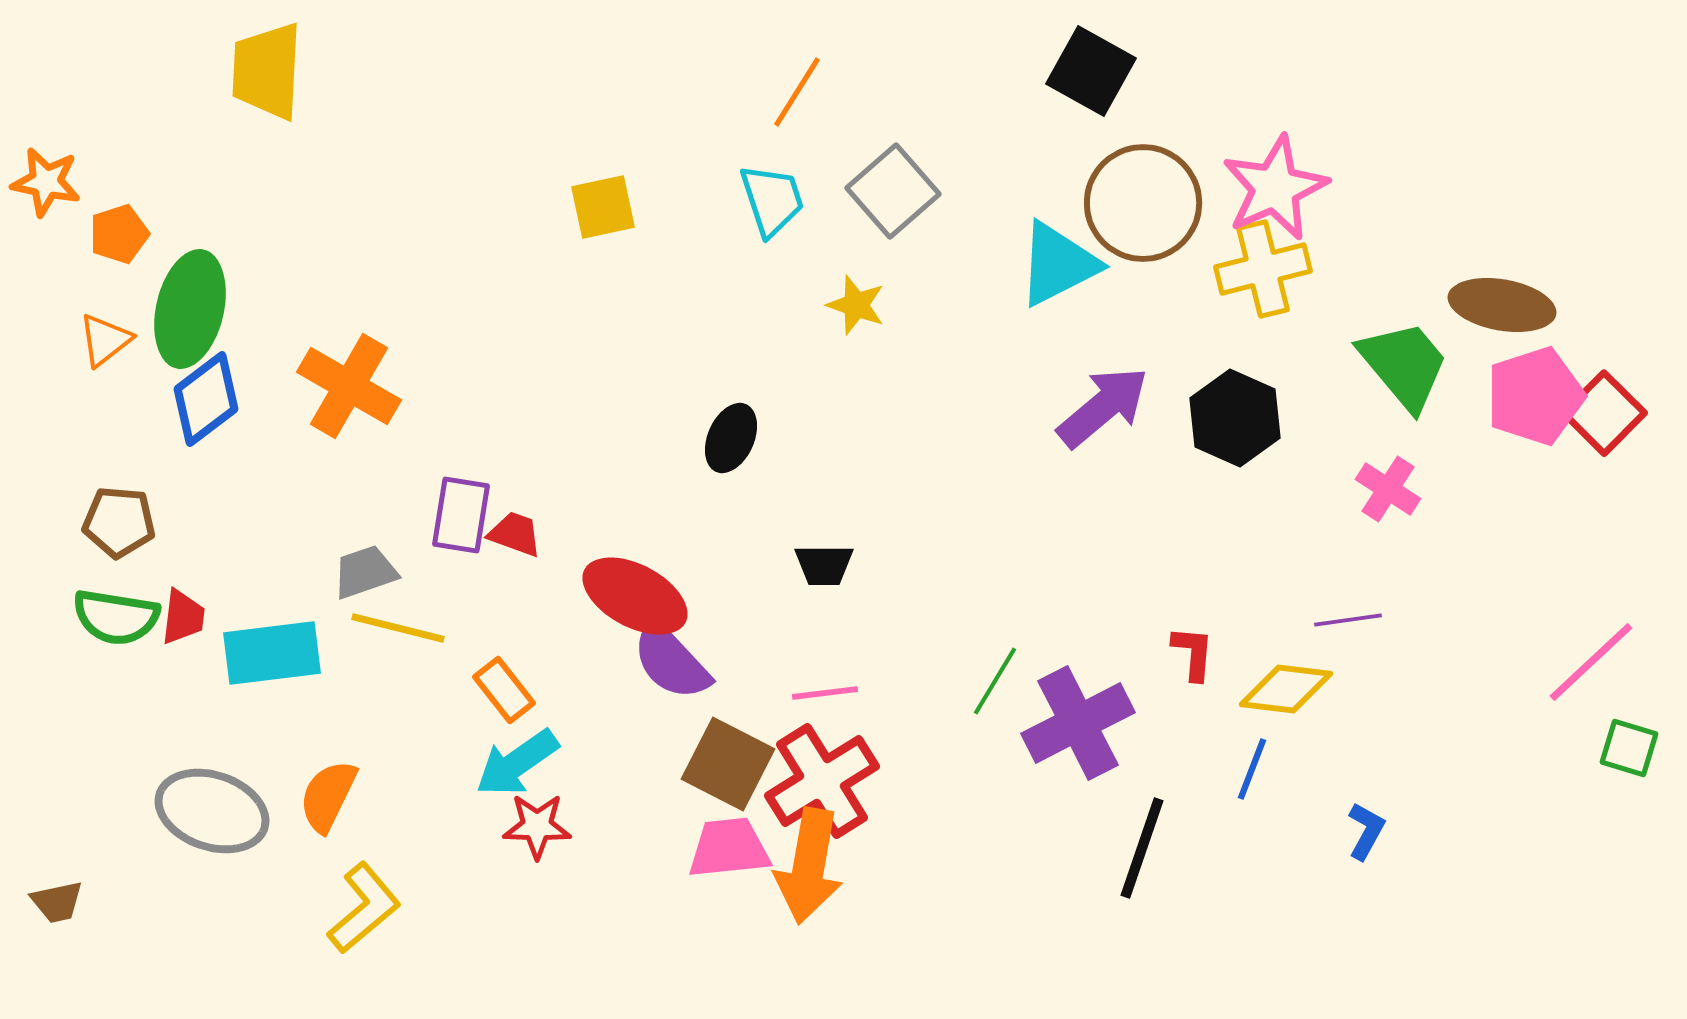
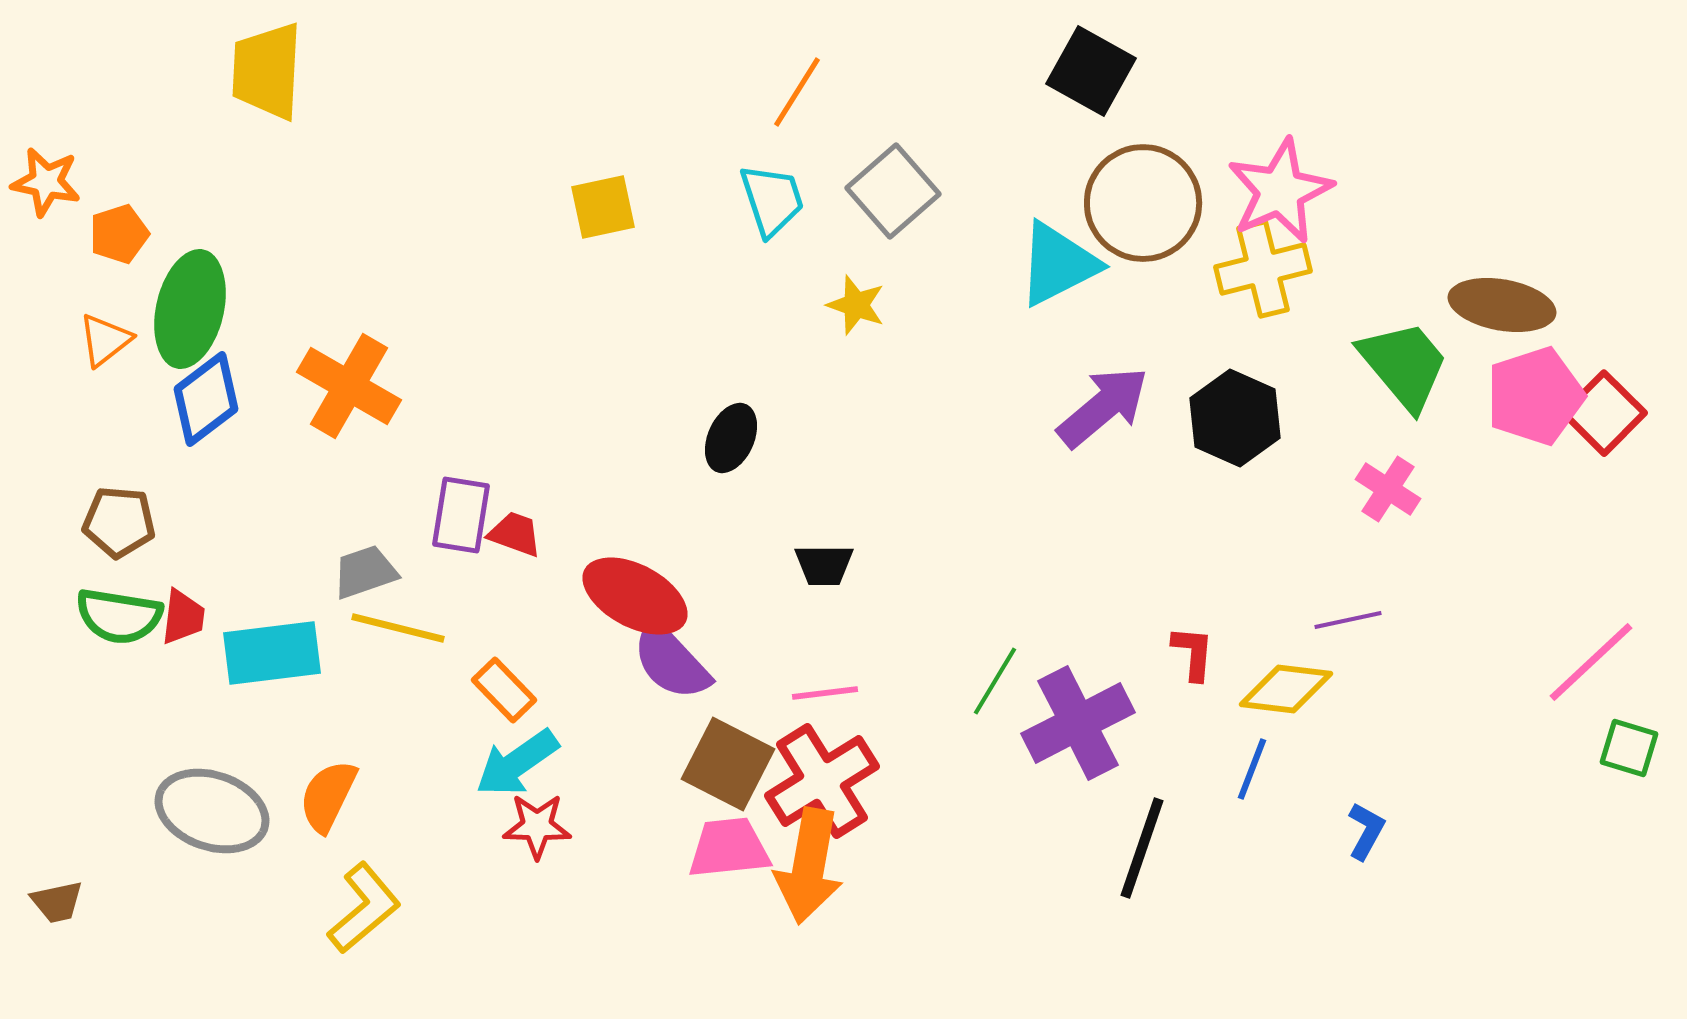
pink star at (1275, 188): moved 5 px right, 3 px down
green semicircle at (116, 617): moved 3 px right, 1 px up
purple line at (1348, 620): rotated 4 degrees counterclockwise
orange rectangle at (504, 690): rotated 6 degrees counterclockwise
